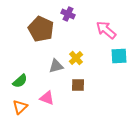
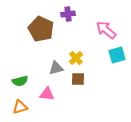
purple cross: rotated 32 degrees counterclockwise
cyan square: moved 2 px left, 1 px up; rotated 12 degrees counterclockwise
gray triangle: moved 2 px down
green semicircle: rotated 28 degrees clockwise
brown square: moved 6 px up
pink triangle: moved 4 px up; rotated 14 degrees counterclockwise
orange triangle: rotated 28 degrees clockwise
